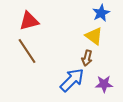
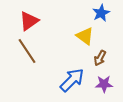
red triangle: rotated 20 degrees counterclockwise
yellow triangle: moved 9 px left
brown arrow: moved 13 px right; rotated 14 degrees clockwise
